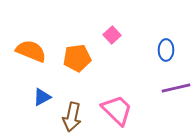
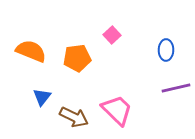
blue triangle: rotated 24 degrees counterclockwise
brown arrow: moved 2 px right; rotated 76 degrees counterclockwise
